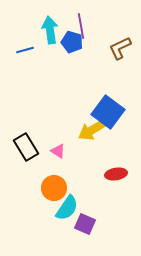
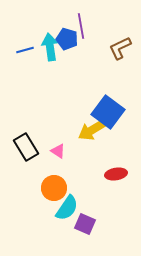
cyan arrow: moved 17 px down
blue pentagon: moved 5 px left, 3 px up
